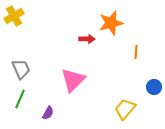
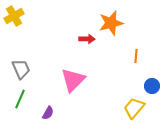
orange line: moved 4 px down
blue circle: moved 2 px left, 1 px up
yellow trapezoid: moved 9 px right, 1 px up
